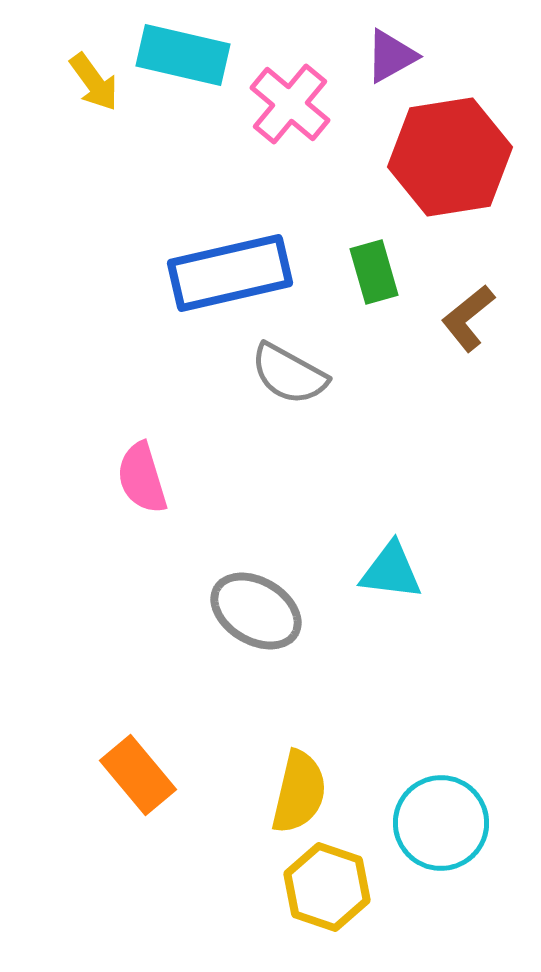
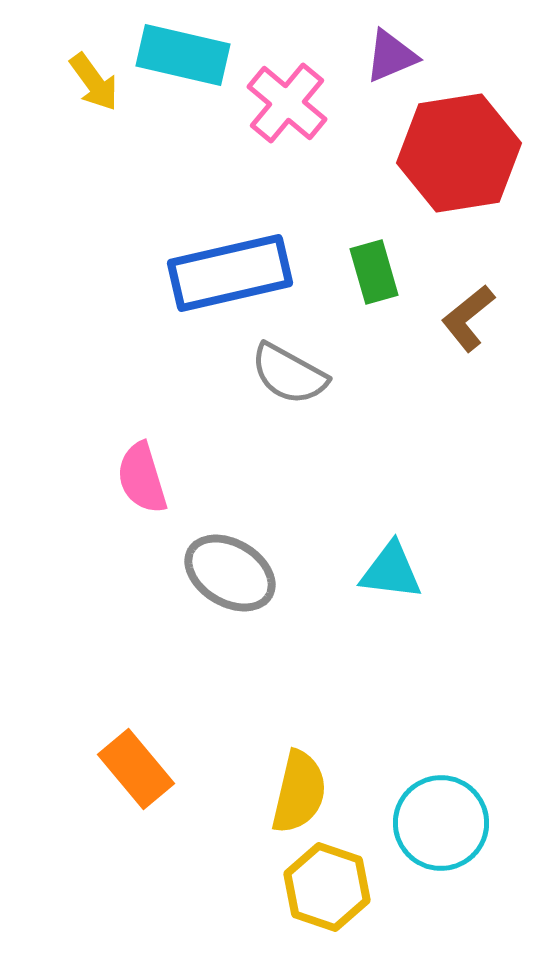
purple triangle: rotated 6 degrees clockwise
pink cross: moved 3 px left, 1 px up
red hexagon: moved 9 px right, 4 px up
gray ellipse: moved 26 px left, 38 px up
orange rectangle: moved 2 px left, 6 px up
